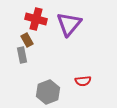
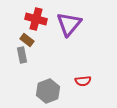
brown rectangle: rotated 24 degrees counterclockwise
gray hexagon: moved 1 px up
